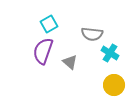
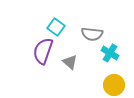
cyan square: moved 7 px right, 3 px down; rotated 24 degrees counterclockwise
